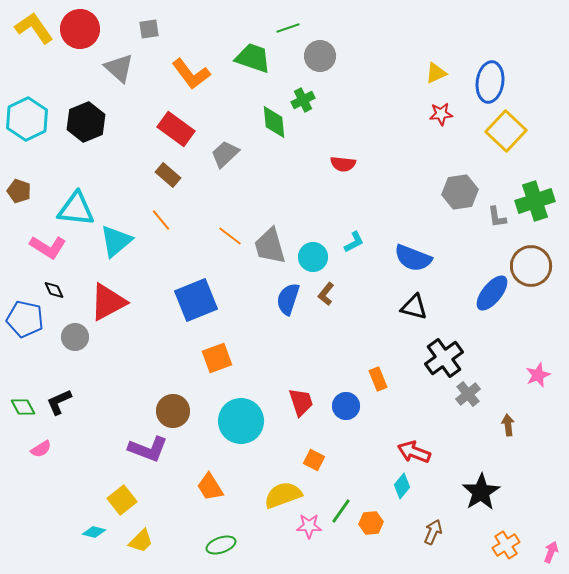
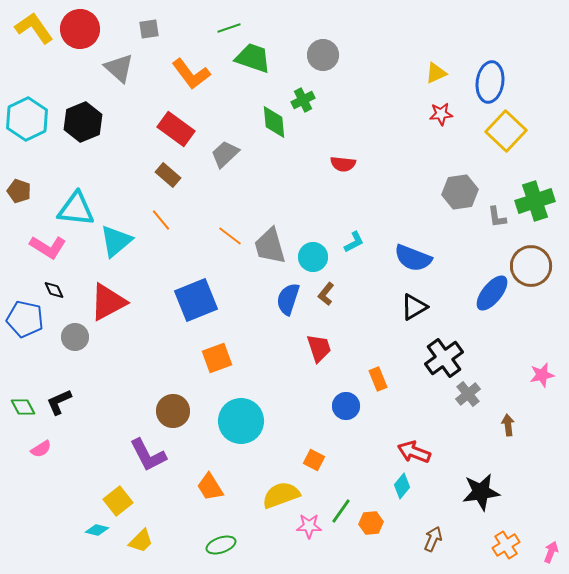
green line at (288, 28): moved 59 px left
gray circle at (320, 56): moved 3 px right, 1 px up
black hexagon at (86, 122): moved 3 px left
black triangle at (414, 307): rotated 44 degrees counterclockwise
pink star at (538, 375): moved 4 px right; rotated 10 degrees clockwise
red trapezoid at (301, 402): moved 18 px right, 54 px up
purple L-shape at (148, 449): moved 6 px down; rotated 42 degrees clockwise
black star at (481, 492): rotated 24 degrees clockwise
yellow semicircle at (283, 495): moved 2 px left
yellow square at (122, 500): moved 4 px left, 1 px down
cyan diamond at (94, 532): moved 3 px right, 2 px up
brown arrow at (433, 532): moved 7 px down
